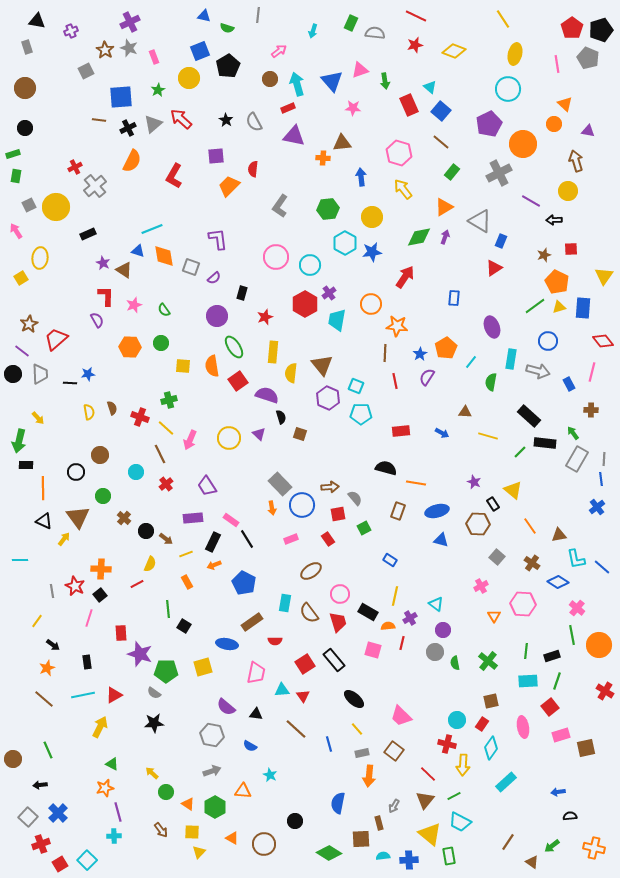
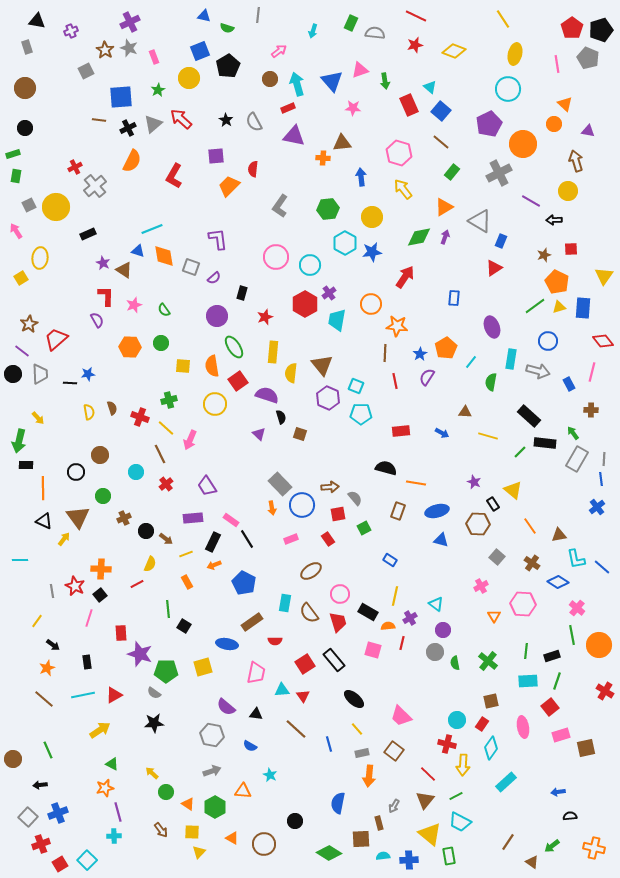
yellow circle at (229, 438): moved 14 px left, 34 px up
brown cross at (124, 518): rotated 24 degrees clockwise
yellow arrow at (100, 727): moved 3 px down; rotated 30 degrees clockwise
green line at (454, 796): moved 2 px right
blue cross at (58, 813): rotated 24 degrees clockwise
